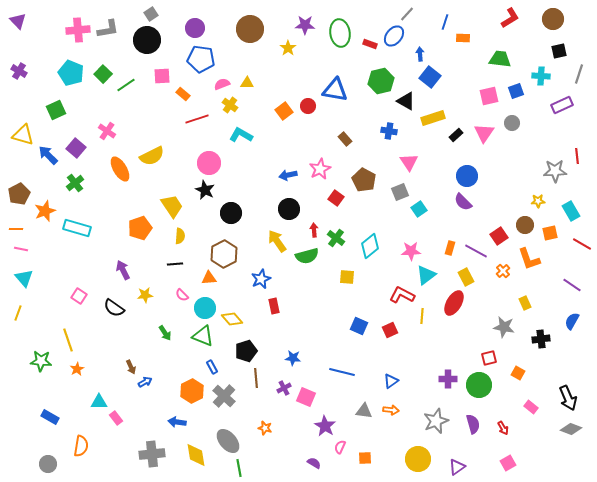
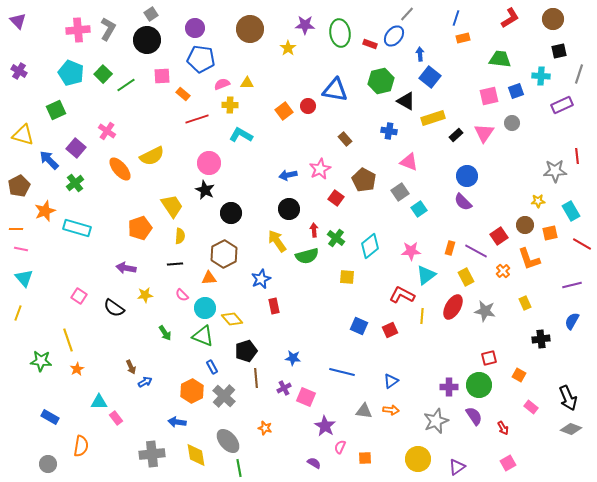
blue line at (445, 22): moved 11 px right, 4 px up
gray L-shape at (108, 29): rotated 50 degrees counterclockwise
orange rectangle at (463, 38): rotated 16 degrees counterclockwise
yellow cross at (230, 105): rotated 35 degrees counterclockwise
blue arrow at (48, 155): moved 1 px right, 5 px down
pink triangle at (409, 162): rotated 36 degrees counterclockwise
orange ellipse at (120, 169): rotated 10 degrees counterclockwise
gray square at (400, 192): rotated 12 degrees counterclockwise
brown pentagon at (19, 194): moved 8 px up
purple arrow at (123, 270): moved 3 px right, 2 px up; rotated 54 degrees counterclockwise
purple line at (572, 285): rotated 48 degrees counterclockwise
red ellipse at (454, 303): moved 1 px left, 4 px down
gray star at (504, 327): moved 19 px left, 16 px up
orange square at (518, 373): moved 1 px right, 2 px down
purple cross at (448, 379): moved 1 px right, 8 px down
purple semicircle at (473, 424): moved 1 px right, 8 px up; rotated 18 degrees counterclockwise
